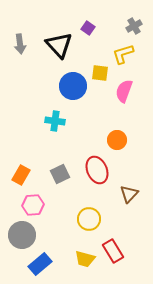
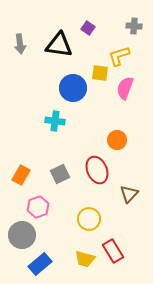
gray cross: rotated 35 degrees clockwise
black triangle: rotated 40 degrees counterclockwise
yellow L-shape: moved 4 px left, 2 px down
blue circle: moved 2 px down
pink semicircle: moved 1 px right, 3 px up
pink hexagon: moved 5 px right, 2 px down; rotated 15 degrees counterclockwise
